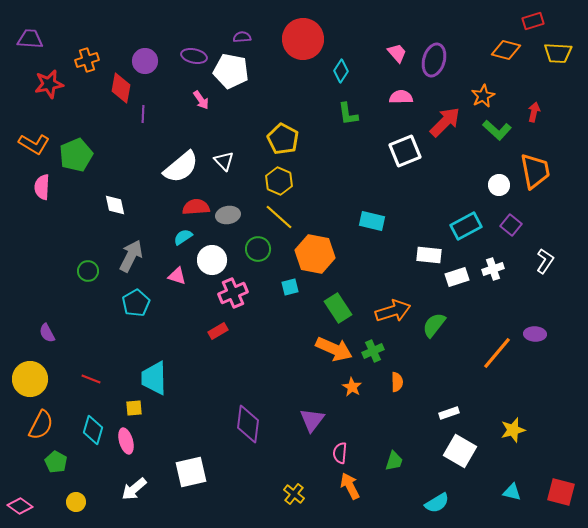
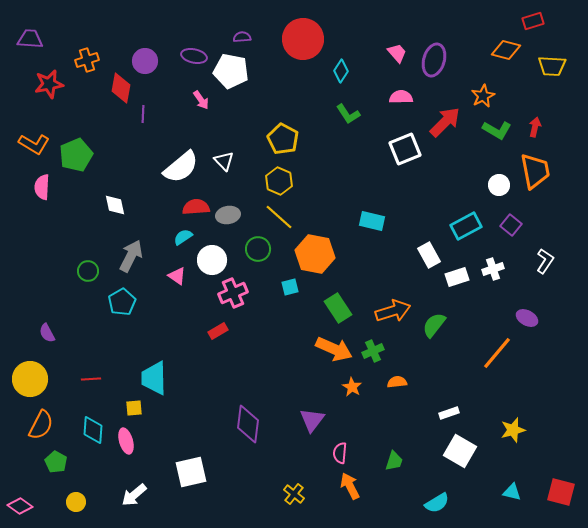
yellow trapezoid at (558, 53): moved 6 px left, 13 px down
red arrow at (534, 112): moved 1 px right, 15 px down
green L-shape at (348, 114): rotated 25 degrees counterclockwise
green L-shape at (497, 130): rotated 12 degrees counterclockwise
white square at (405, 151): moved 2 px up
white rectangle at (429, 255): rotated 55 degrees clockwise
pink triangle at (177, 276): rotated 18 degrees clockwise
cyan pentagon at (136, 303): moved 14 px left, 1 px up
purple ellipse at (535, 334): moved 8 px left, 16 px up; rotated 25 degrees clockwise
red line at (91, 379): rotated 24 degrees counterclockwise
orange semicircle at (397, 382): rotated 96 degrees counterclockwise
cyan diamond at (93, 430): rotated 12 degrees counterclockwise
white arrow at (134, 489): moved 6 px down
